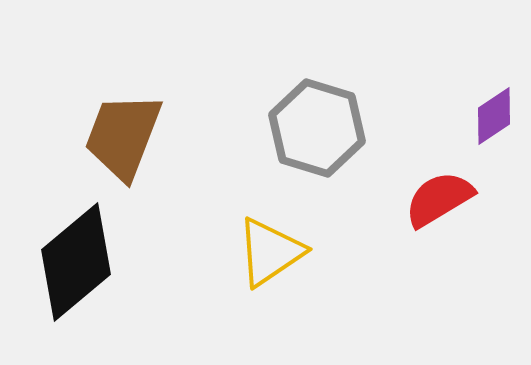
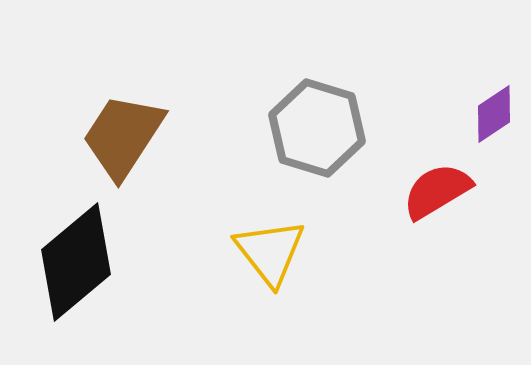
purple diamond: moved 2 px up
brown trapezoid: rotated 12 degrees clockwise
red semicircle: moved 2 px left, 8 px up
yellow triangle: rotated 34 degrees counterclockwise
